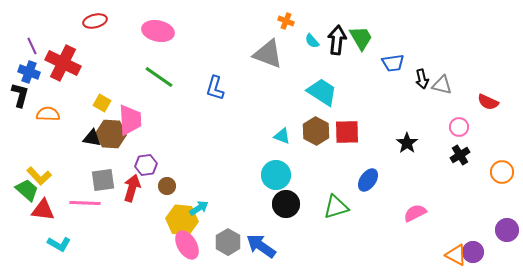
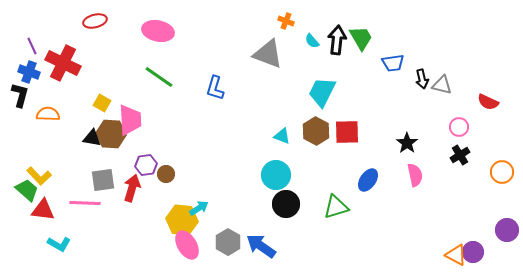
cyan trapezoid at (322, 92): rotated 96 degrees counterclockwise
brown circle at (167, 186): moved 1 px left, 12 px up
pink semicircle at (415, 213): moved 38 px up; rotated 105 degrees clockwise
